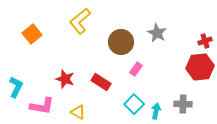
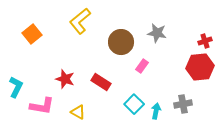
gray star: rotated 18 degrees counterclockwise
pink rectangle: moved 6 px right, 3 px up
gray cross: rotated 12 degrees counterclockwise
